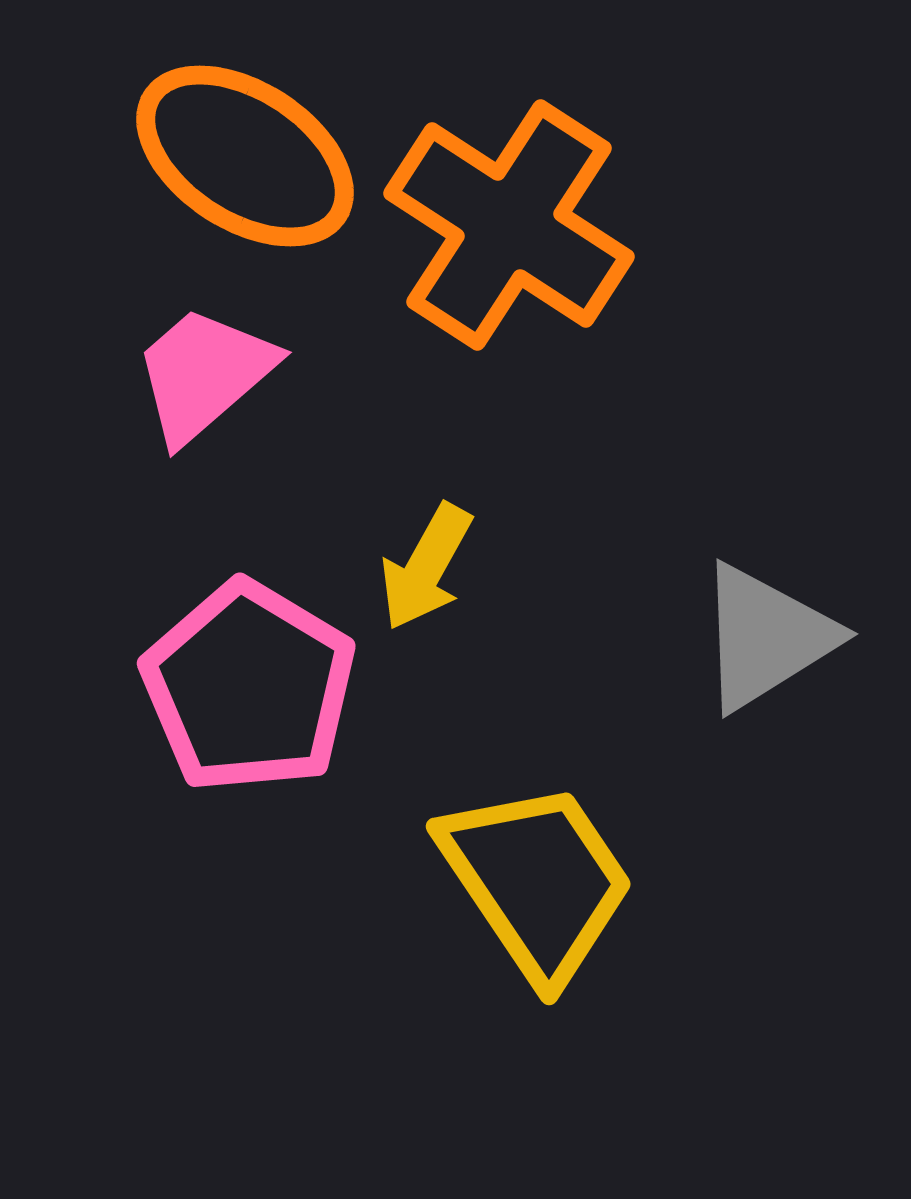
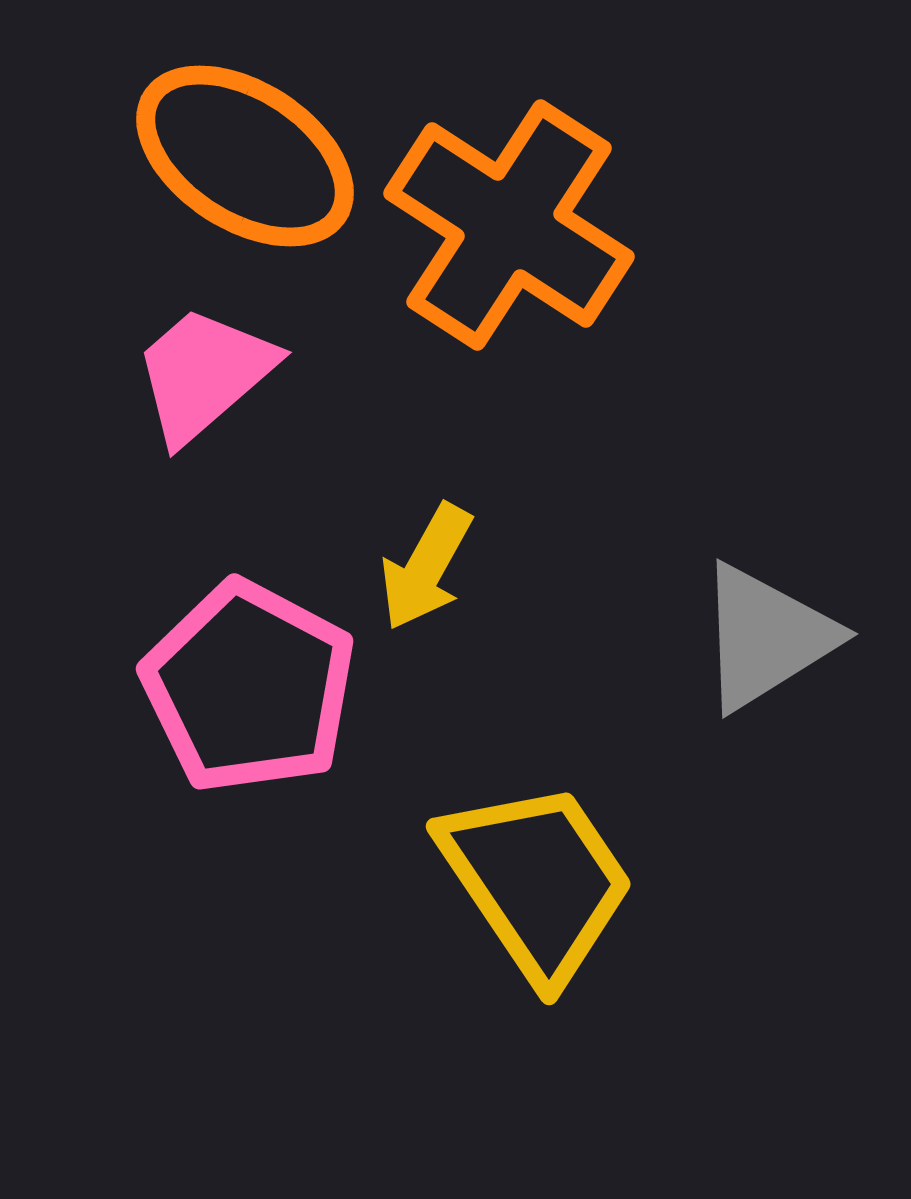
pink pentagon: rotated 3 degrees counterclockwise
